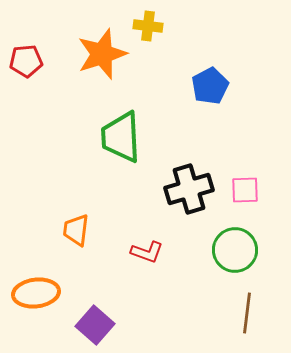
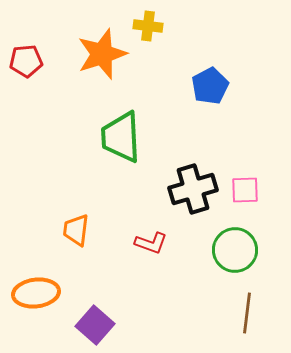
black cross: moved 4 px right
red L-shape: moved 4 px right, 9 px up
